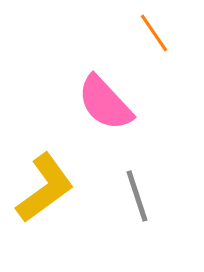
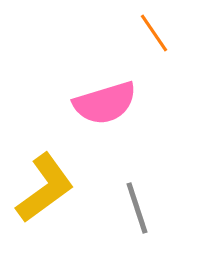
pink semicircle: rotated 64 degrees counterclockwise
gray line: moved 12 px down
